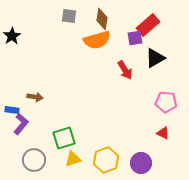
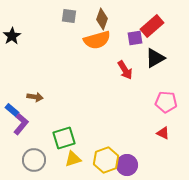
brown diamond: rotated 10 degrees clockwise
red rectangle: moved 4 px right, 1 px down
blue rectangle: rotated 32 degrees clockwise
purple circle: moved 14 px left, 2 px down
